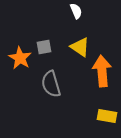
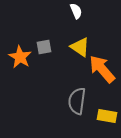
orange star: moved 1 px up
orange arrow: moved 2 px up; rotated 36 degrees counterclockwise
gray semicircle: moved 26 px right, 17 px down; rotated 24 degrees clockwise
